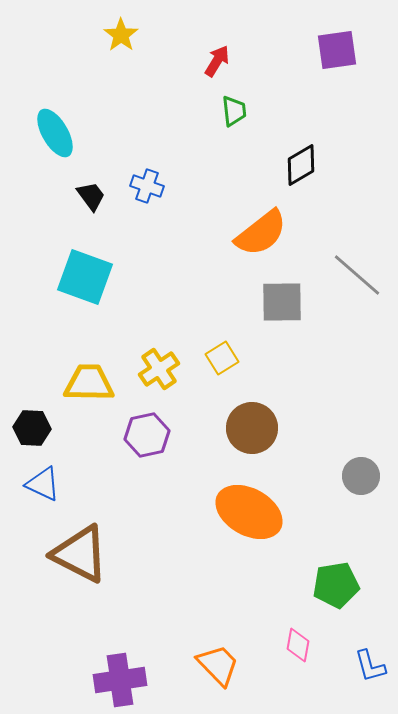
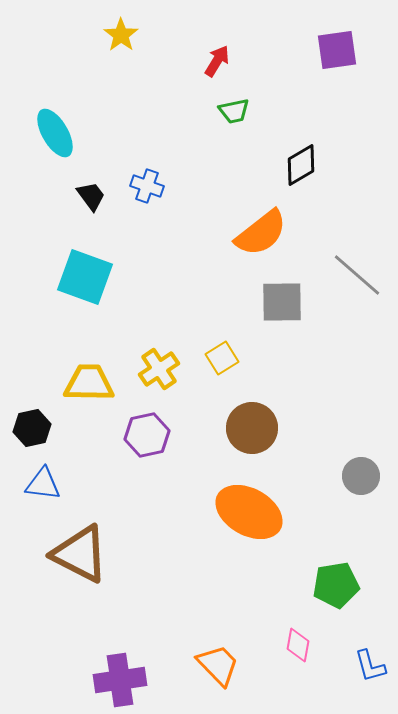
green trapezoid: rotated 84 degrees clockwise
black hexagon: rotated 15 degrees counterclockwise
blue triangle: rotated 18 degrees counterclockwise
